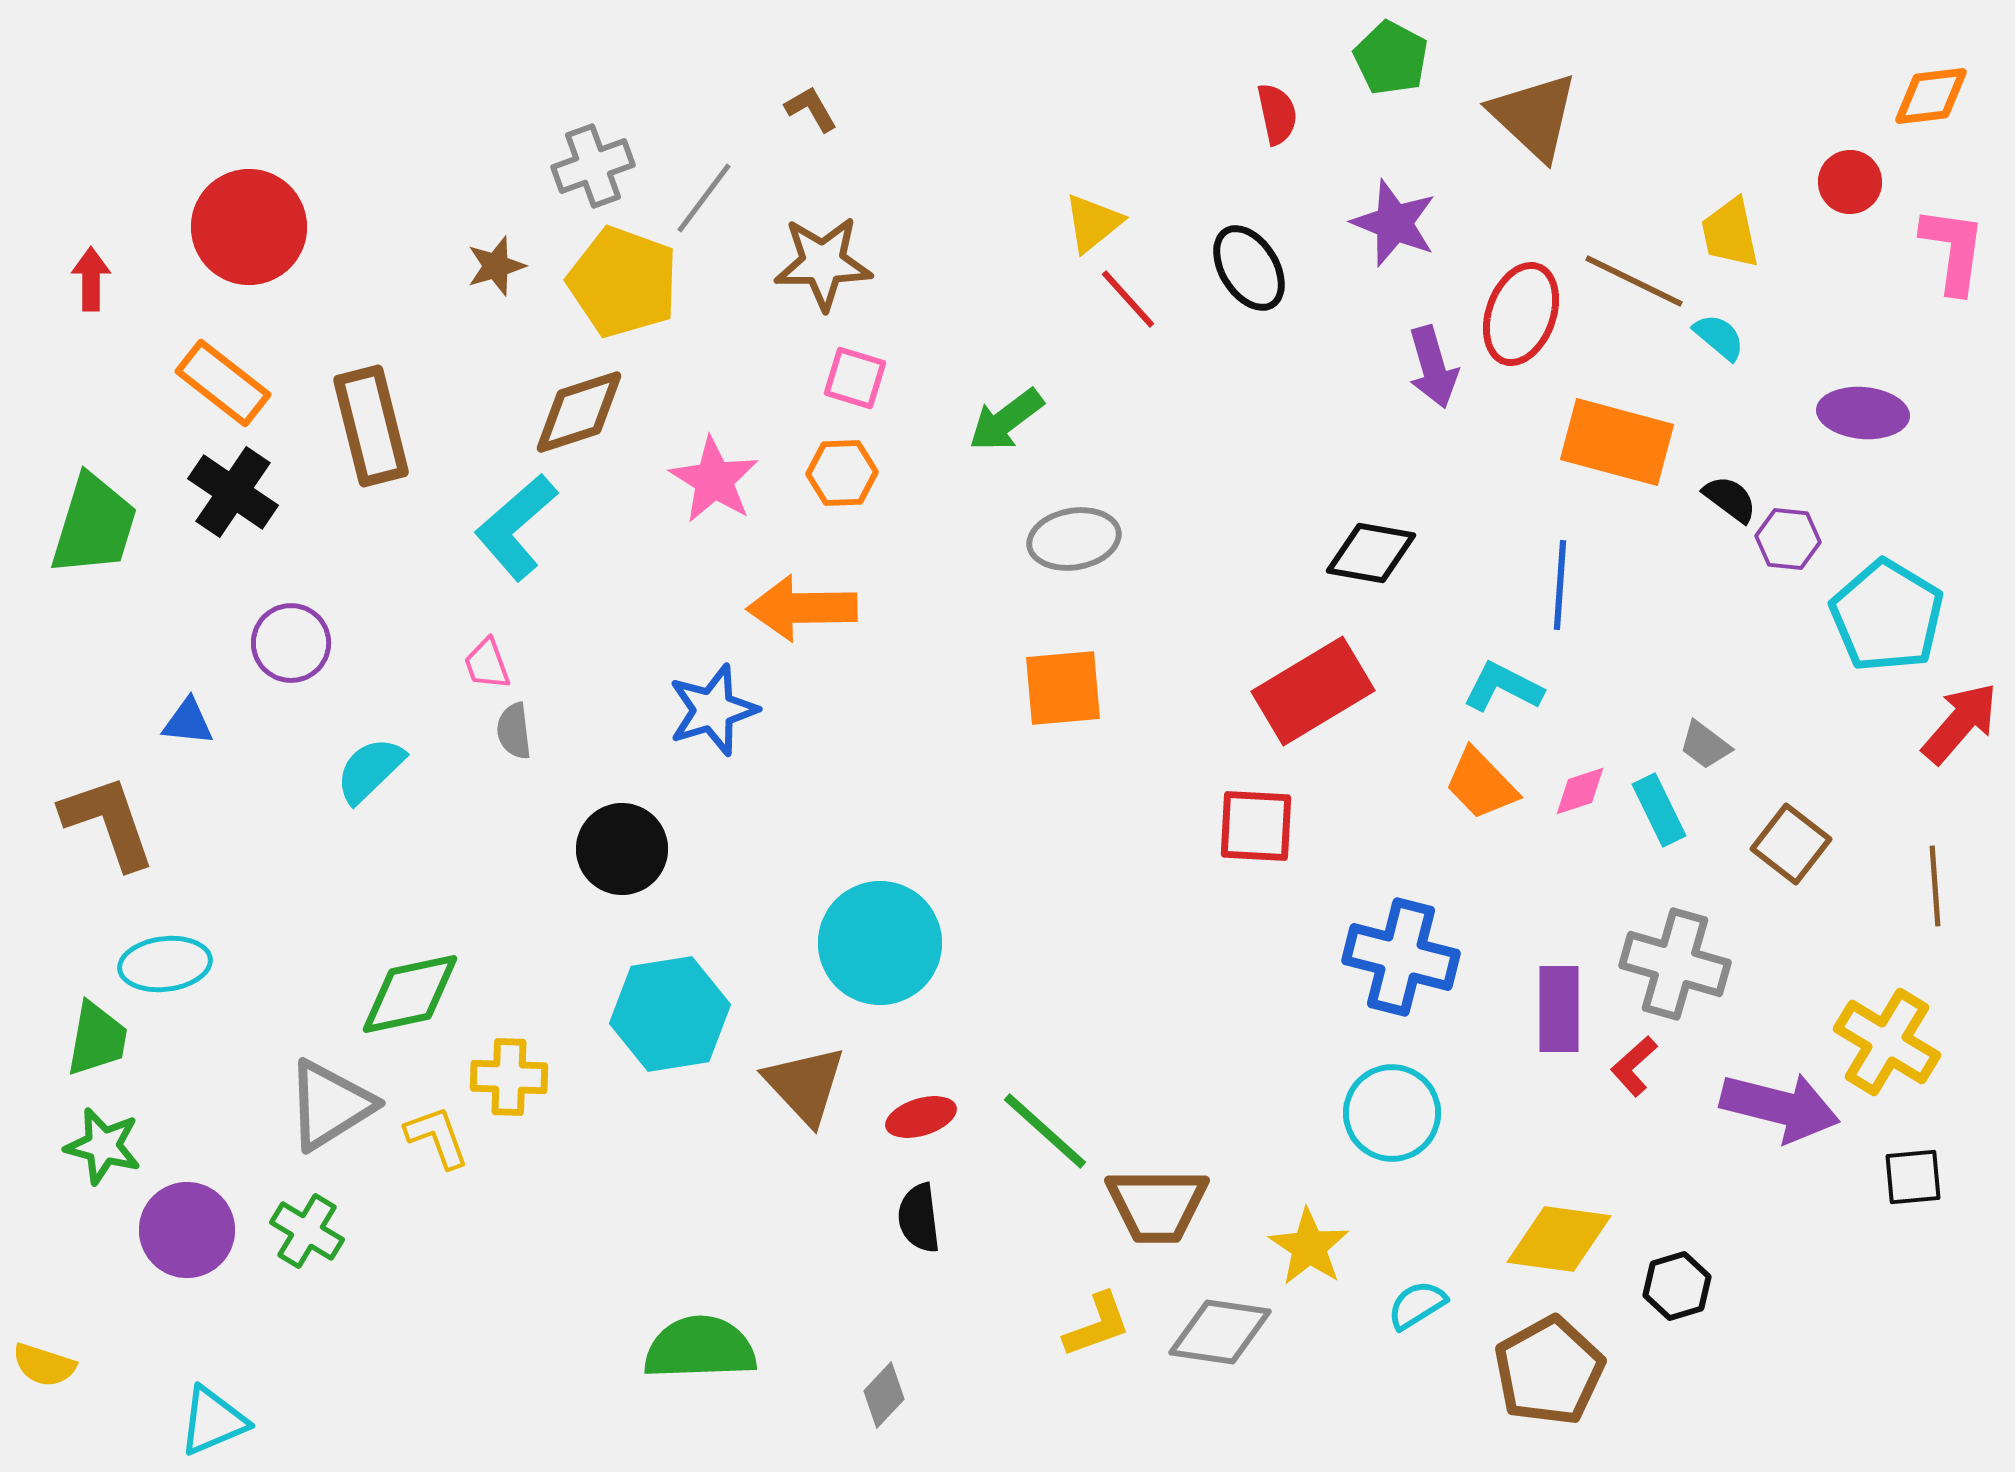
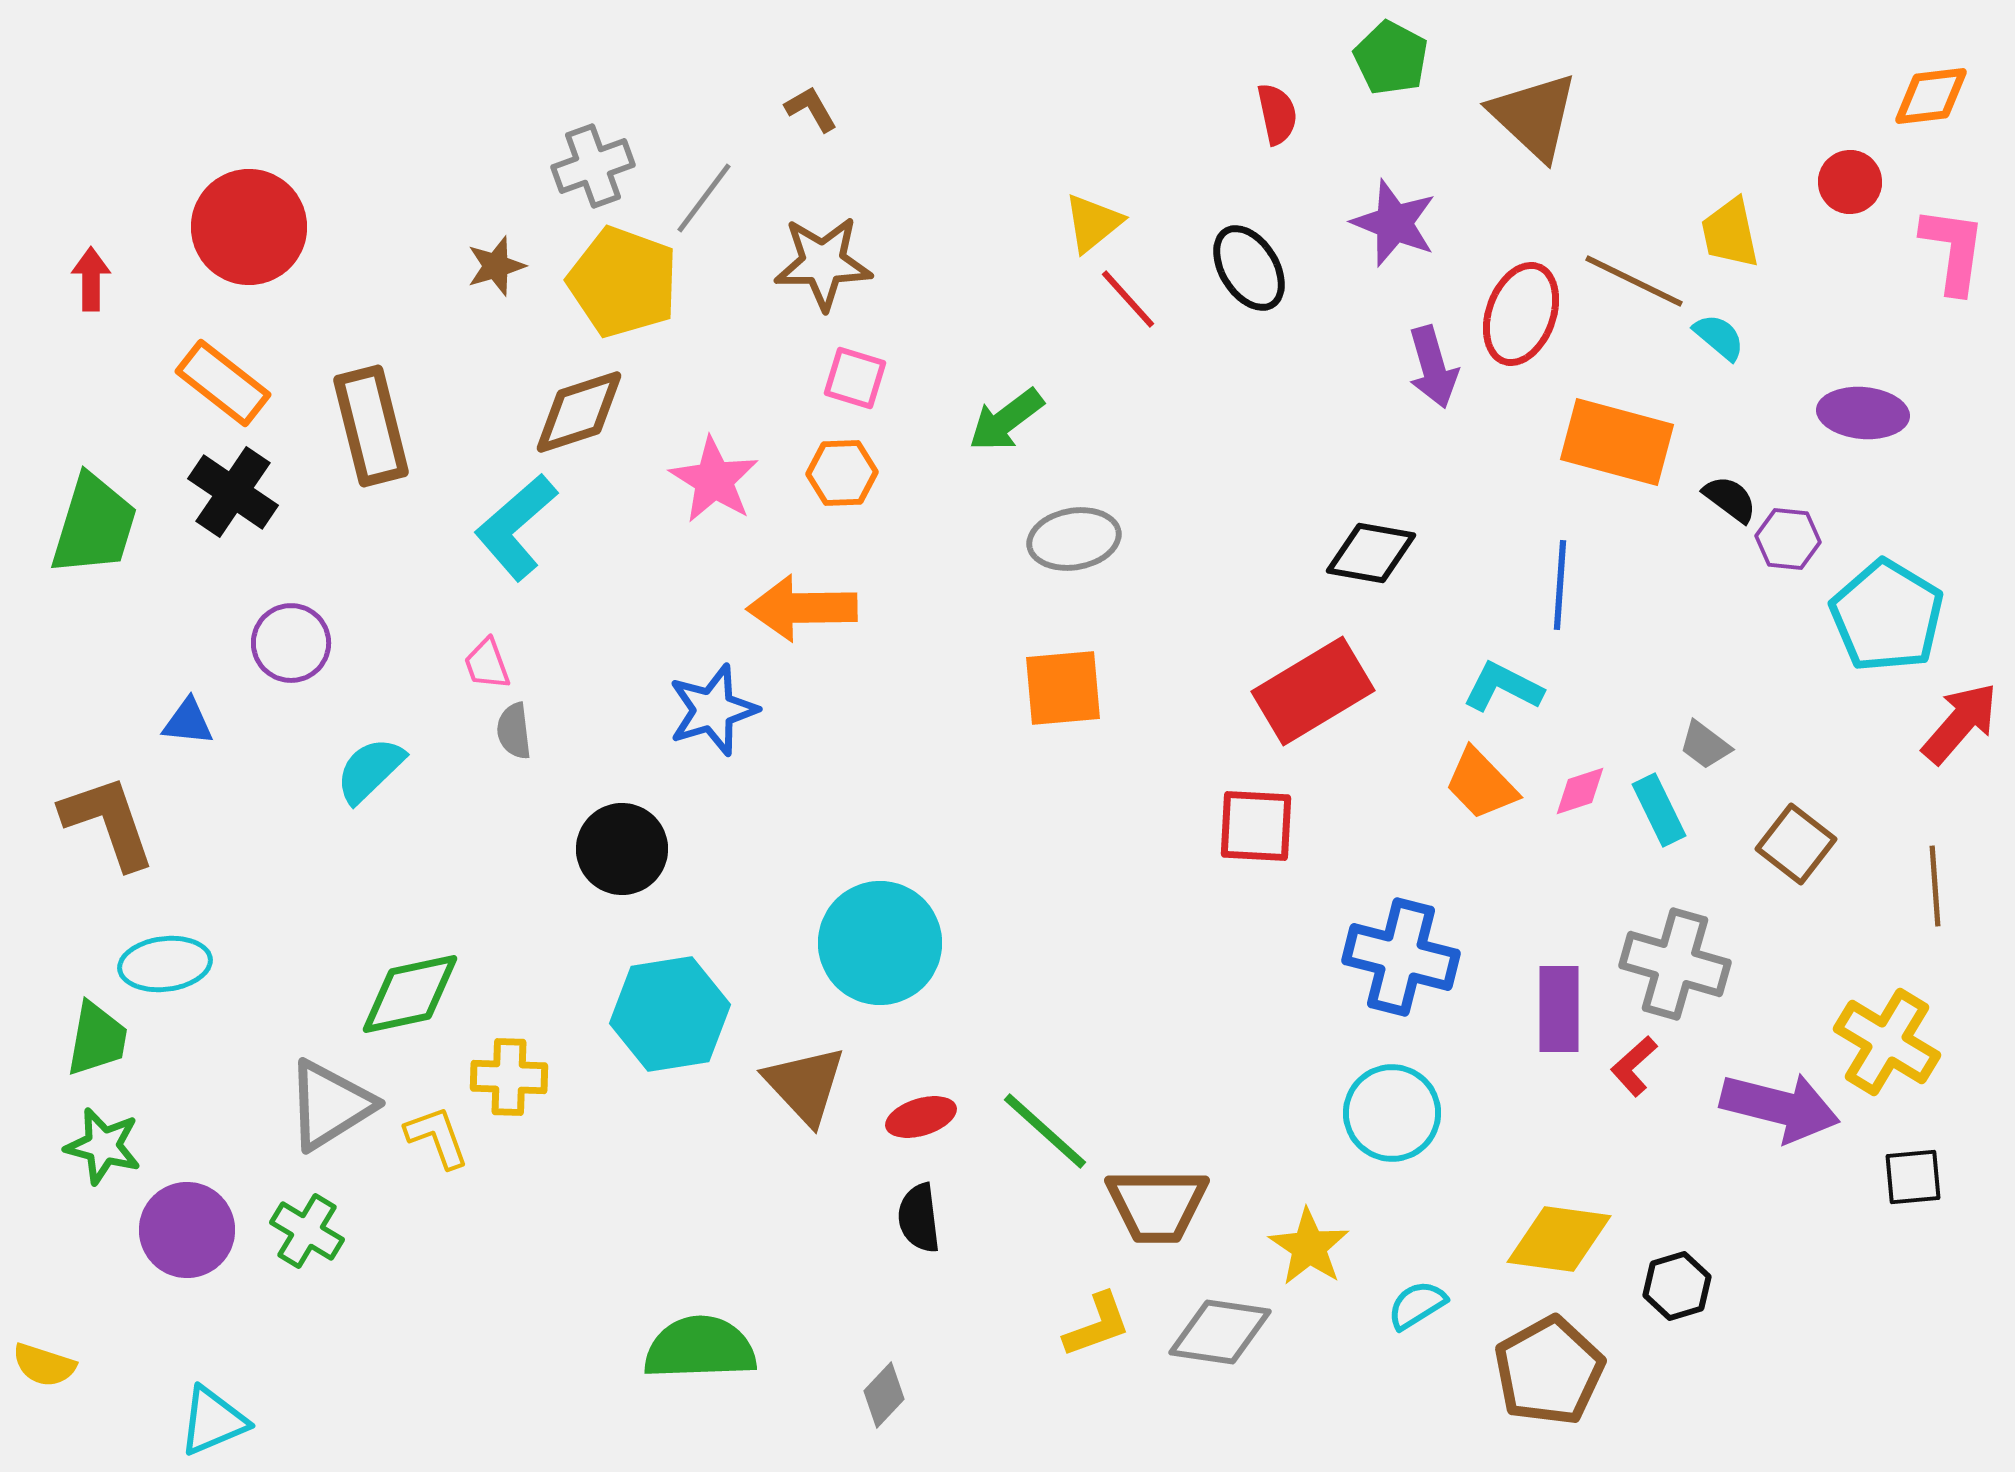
brown square at (1791, 844): moved 5 px right
